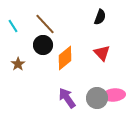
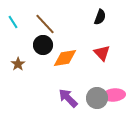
cyan line: moved 4 px up
orange diamond: rotated 30 degrees clockwise
purple arrow: moved 1 px right; rotated 10 degrees counterclockwise
